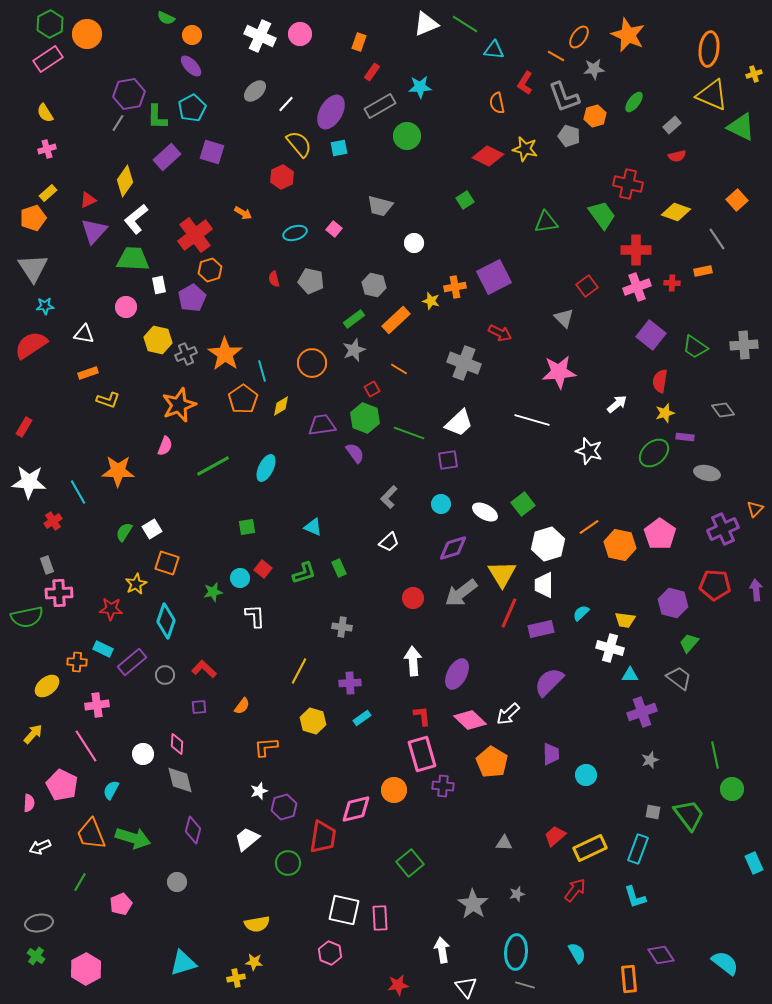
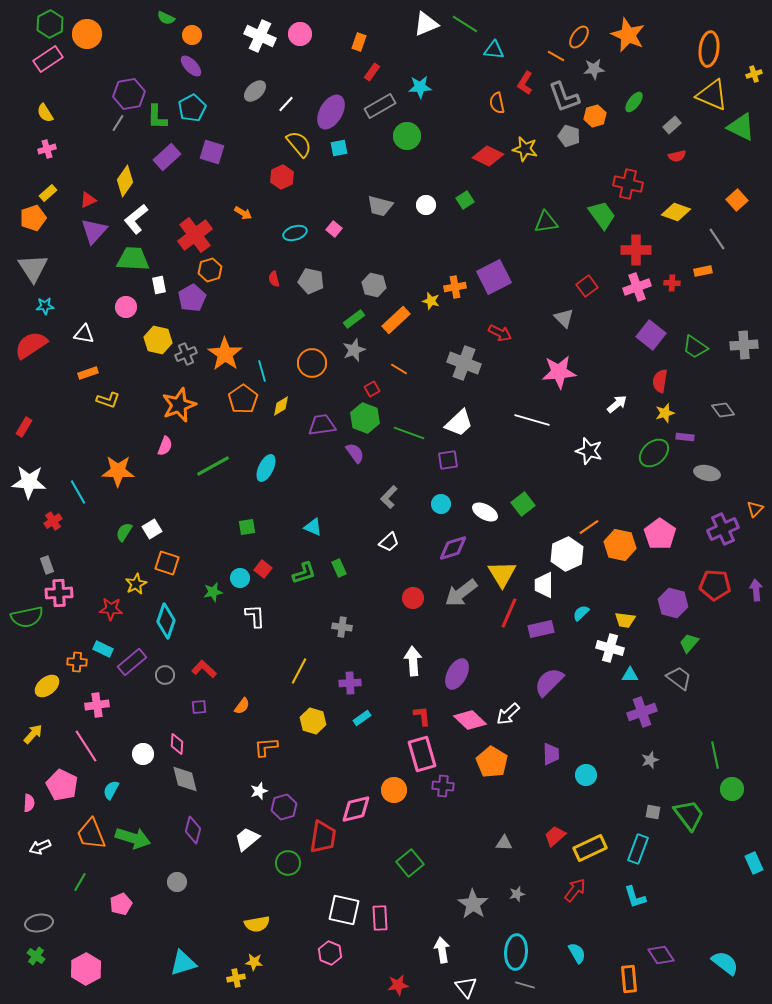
white circle at (414, 243): moved 12 px right, 38 px up
white hexagon at (548, 544): moved 19 px right, 10 px down; rotated 8 degrees counterclockwise
gray diamond at (180, 780): moved 5 px right, 1 px up
